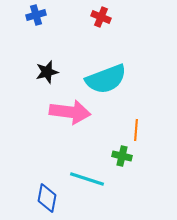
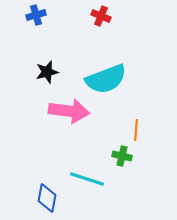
red cross: moved 1 px up
pink arrow: moved 1 px left, 1 px up
